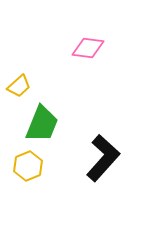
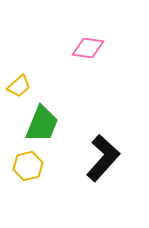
yellow hexagon: rotated 8 degrees clockwise
